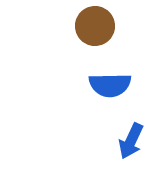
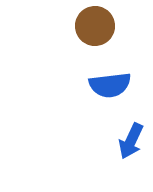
blue semicircle: rotated 6 degrees counterclockwise
